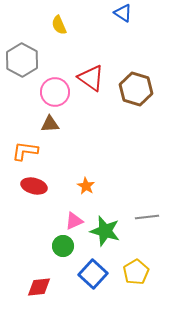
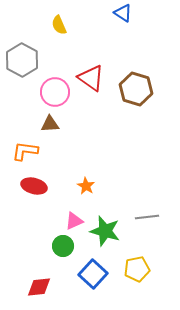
yellow pentagon: moved 1 px right, 3 px up; rotated 20 degrees clockwise
